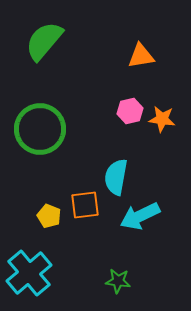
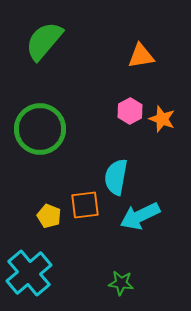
pink hexagon: rotated 15 degrees counterclockwise
orange star: rotated 12 degrees clockwise
green star: moved 3 px right, 2 px down
